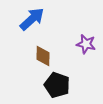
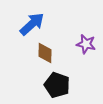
blue arrow: moved 5 px down
brown diamond: moved 2 px right, 3 px up
